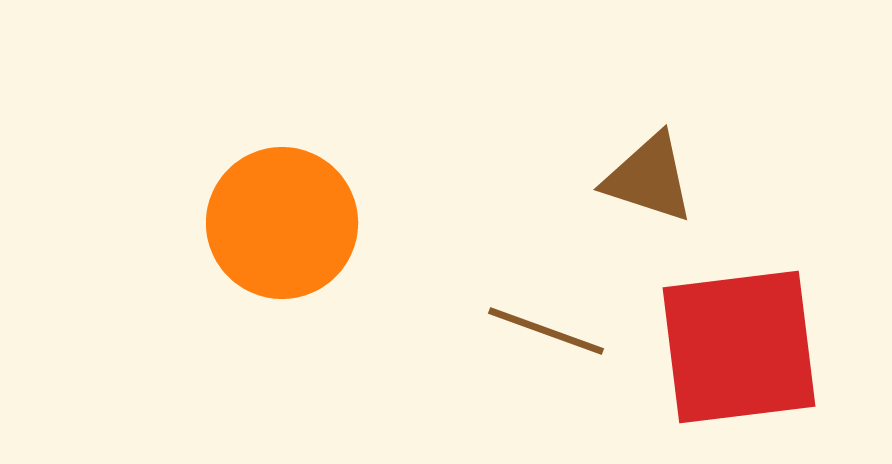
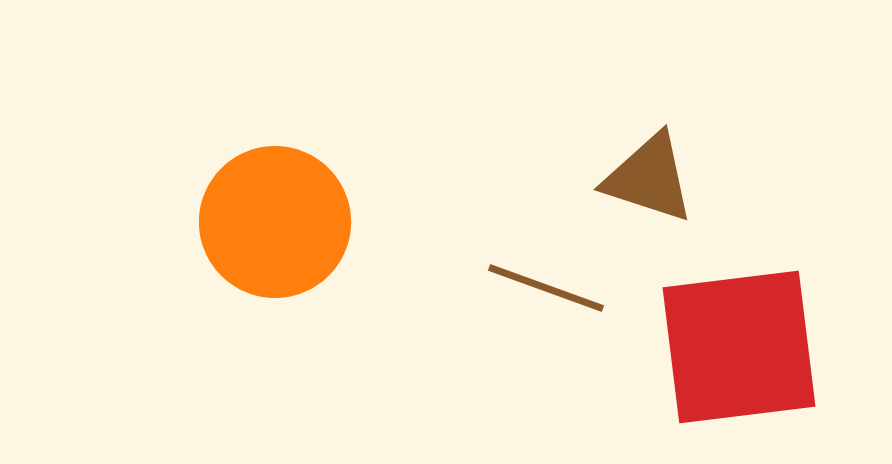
orange circle: moved 7 px left, 1 px up
brown line: moved 43 px up
